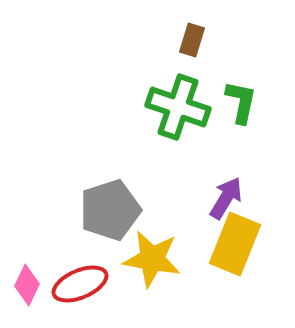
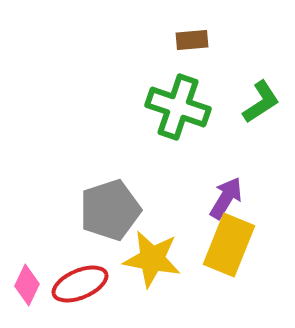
brown rectangle: rotated 68 degrees clockwise
green L-shape: moved 20 px right; rotated 45 degrees clockwise
yellow rectangle: moved 6 px left, 1 px down
